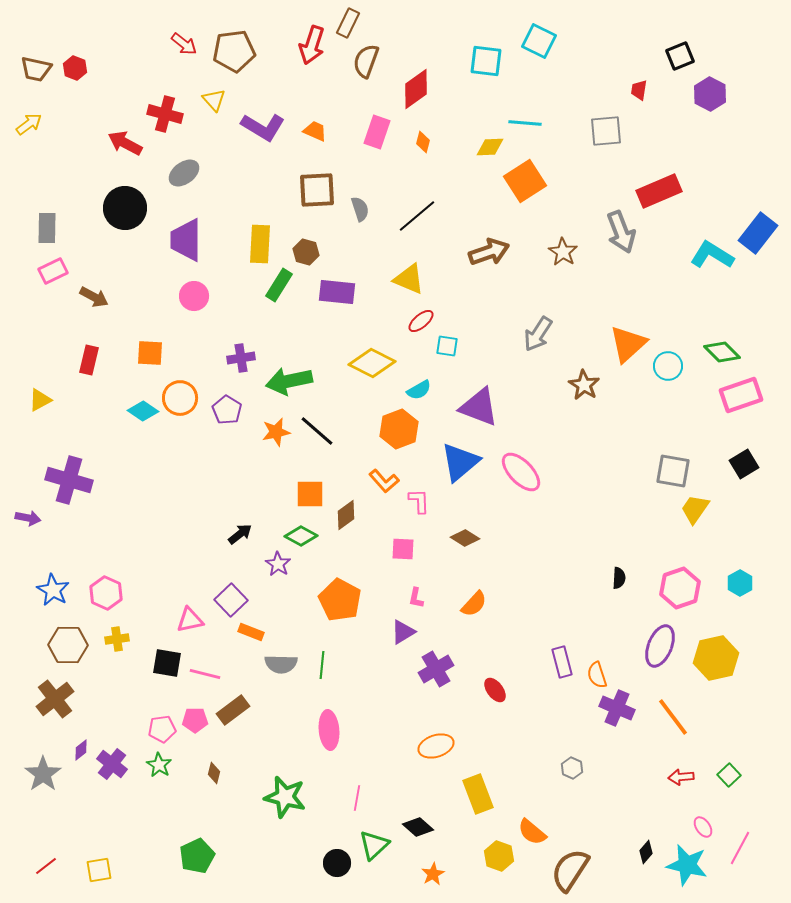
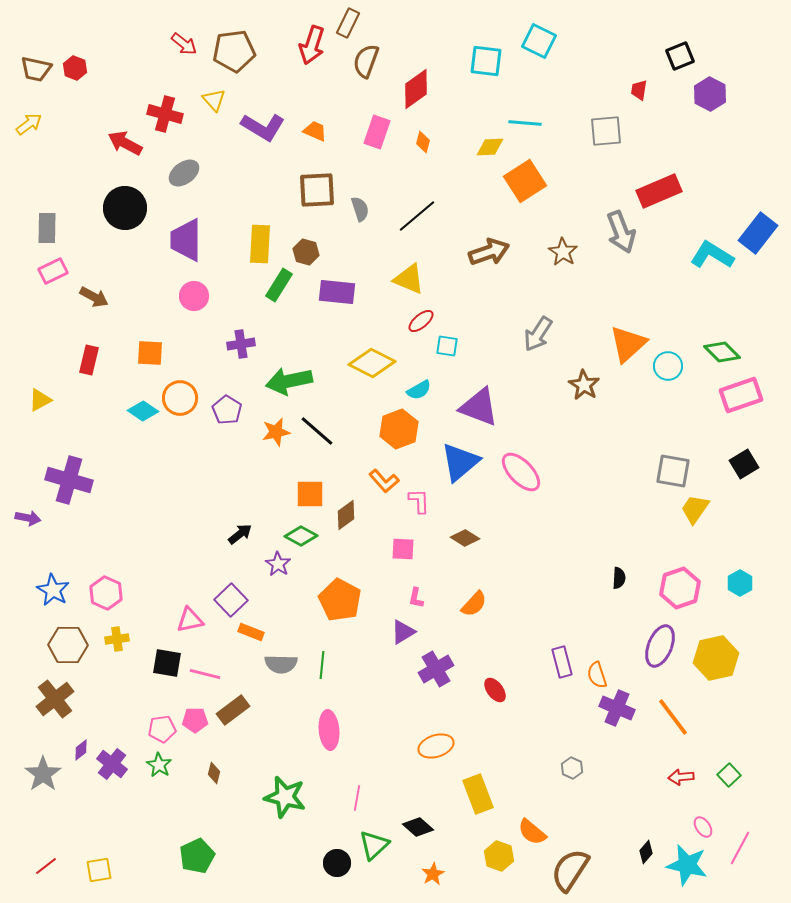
purple cross at (241, 358): moved 14 px up
